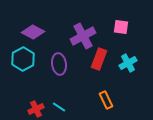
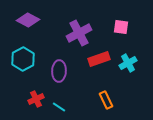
purple diamond: moved 5 px left, 12 px up
purple cross: moved 4 px left, 3 px up
red rectangle: rotated 50 degrees clockwise
purple ellipse: moved 7 px down; rotated 10 degrees clockwise
red cross: moved 10 px up
